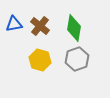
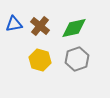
green diamond: rotated 68 degrees clockwise
